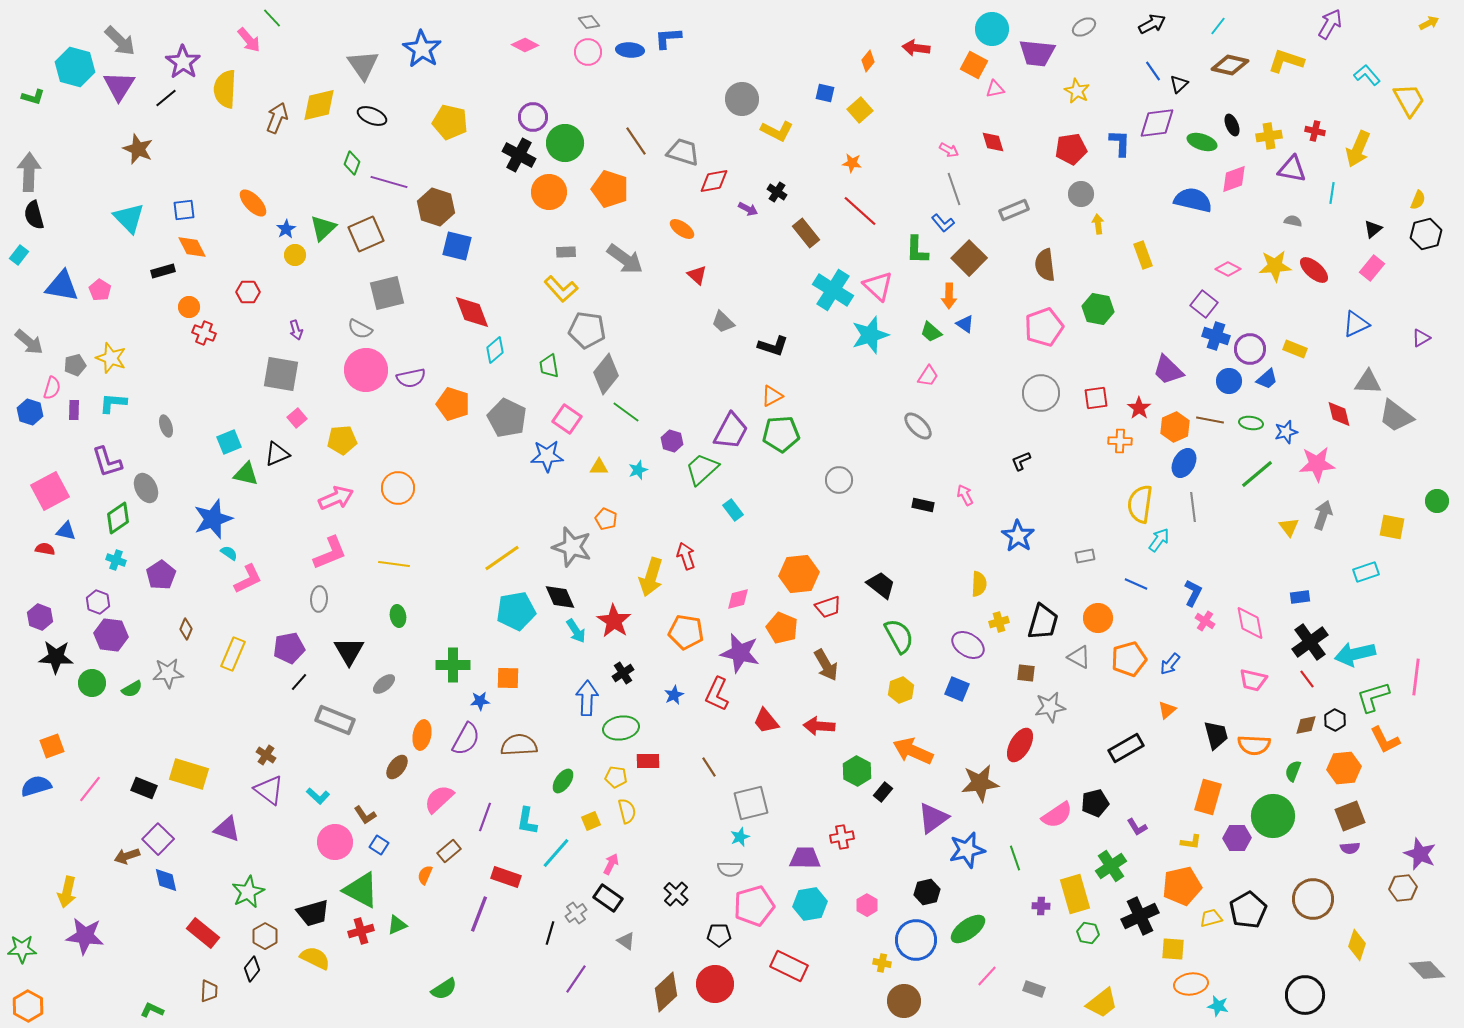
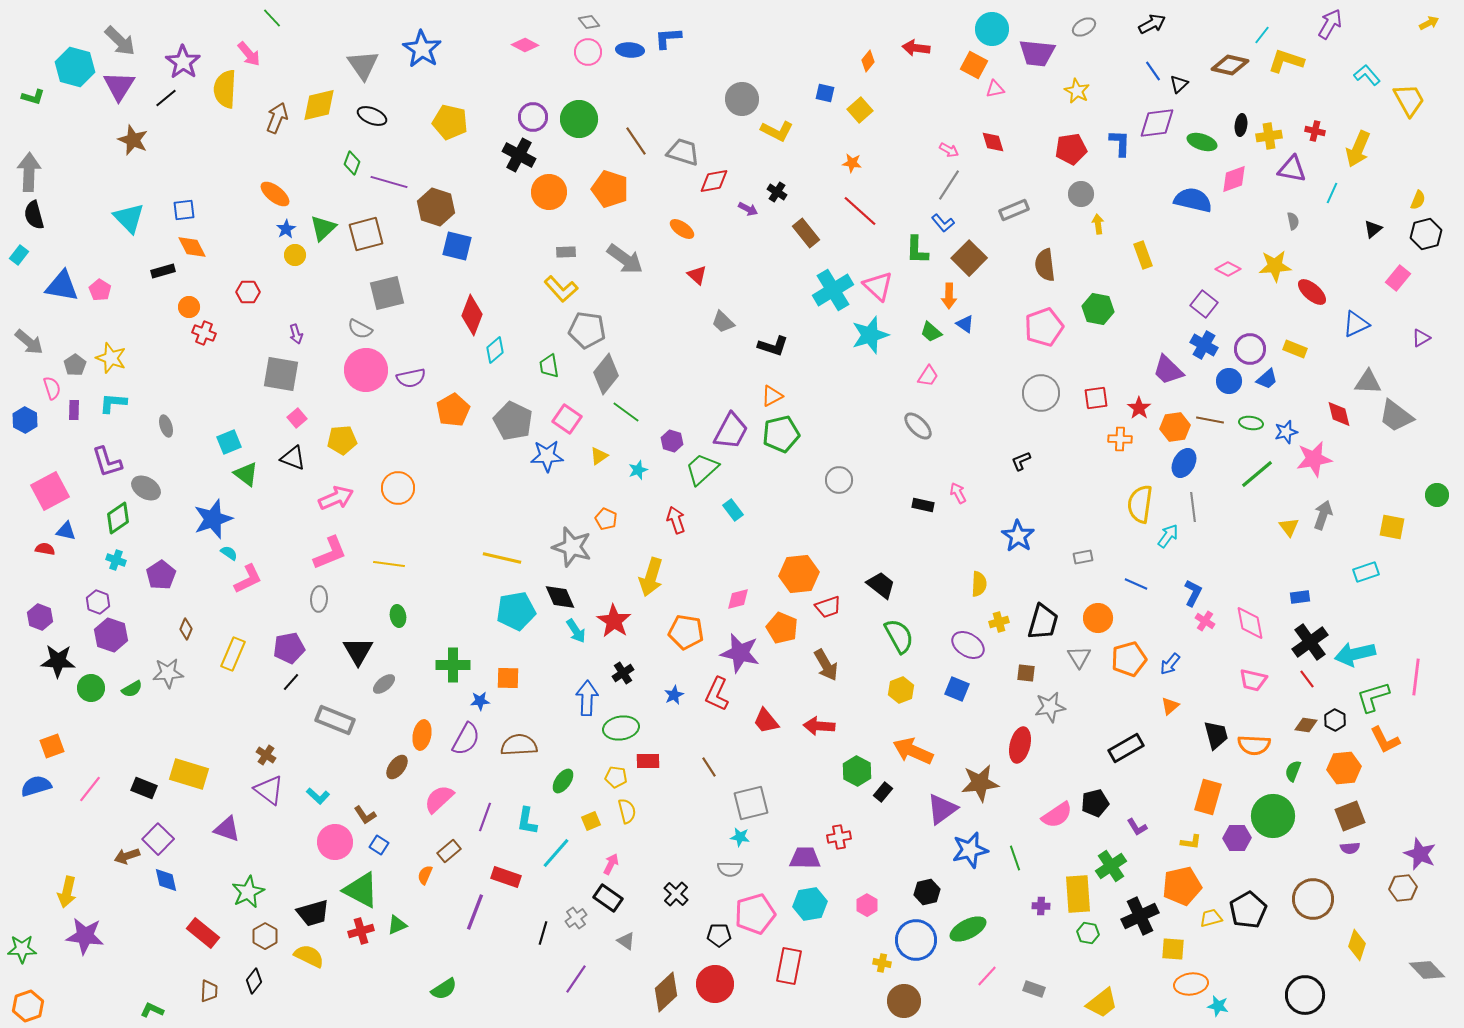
cyan line at (1218, 26): moved 44 px right, 9 px down
pink arrow at (249, 40): moved 14 px down
black ellipse at (1232, 125): moved 9 px right; rotated 30 degrees clockwise
green circle at (565, 143): moved 14 px right, 24 px up
brown star at (138, 149): moved 5 px left, 9 px up
gray line at (954, 189): moved 5 px left, 4 px up; rotated 52 degrees clockwise
cyan line at (1332, 193): rotated 15 degrees clockwise
orange ellipse at (253, 203): moved 22 px right, 9 px up; rotated 8 degrees counterclockwise
gray semicircle at (1293, 221): rotated 66 degrees clockwise
brown square at (366, 234): rotated 9 degrees clockwise
pink rectangle at (1372, 268): moved 26 px right, 10 px down
red ellipse at (1314, 270): moved 2 px left, 22 px down
cyan cross at (833, 290): rotated 27 degrees clockwise
red diamond at (472, 312): moved 3 px down; rotated 42 degrees clockwise
purple arrow at (296, 330): moved 4 px down
blue cross at (1216, 336): moved 12 px left, 9 px down; rotated 12 degrees clockwise
gray pentagon at (75, 365): rotated 20 degrees counterclockwise
pink semicircle at (52, 388): rotated 35 degrees counterclockwise
orange pentagon at (453, 404): moved 6 px down; rotated 24 degrees clockwise
blue hexagon at (30, 412): moved 5 px left, 8 px down; rotated 10 degrees clockwise
gray pentagon at (507, 418): moved 6 px right, 3 px down
orange hexagon at (1175, 427): rotated 16 degrees clockwise
green pentagon at (781, 434): rotated 9 degrees counterclockwise
orange cross at (1120, 441): moved 2 px up
black triangle at (277, 454): moved 16 px right, 4 px down; rotated 44 degrees clockwise
pink star at (1317, 464): moved 3 px left, 5 px up; rotated 6 degrees counterclockwise
yellow triangle at (599, 467): moved 11 px up; rotated 36 degrees counterclockwise
green triangle at (246, 474): rotated 24 degrees clockwise
gray ellipse at (146, 488): rotated 32 degrees counterclockwise
pink arrow at (965, 495): moved 7 px left, 2 px up
green circle at (1437, 501): moved 6 px up
cyan arrow at (1159, 540): moved 9 px right, 4 px up
red arrow at (686, 556): moved 10 px left, 36 px up
gray rectangle at (1085, 556): moved 2 px left, 1 px down
yellow line at (502, 558): rotated 48 degrees clockwise
yellow line at (394, 564): moved 5 px left
purple hexagon at (111, 635): rotated 12 degrees clockwise
black triangle at (349, 651): moved 9 px right
black star at (56, 657): moved 2 px right, 4 px down
gray triangle at (1079, 657): rotated 30 degrees clockwise
black line at (299, 682): moved 8 px left
green circle at (92, 683): moved 1 px left, 5 px down
orange triangle at (1167, 710): moved 3 px right, 4 px up
brown diamond at (1306, 725): rotated 20 degrees clockwise
red ellipse at (1020, 745): rotated 16 degrees counterclockwise
purple triangle at (933, 818): moved 9 px right, 9 px up
cyan star at (740, 837): rotated 30 degrees clockwise
red cross at (842, 837): moved 3 px left
blue star at (967, 850): moved 3 px right
yellow rectangle at (1075, 894): moved 3 px right; rotated 12 degrees clockwise
pink pentagon at (754, 906): moved 1 px right, 8 px down
gray cross at (576, 913): moved 5 px down
purple line at (479, 914): moved 4 px left, 2 px up
green ellipse at (968, 929): rotated 9 degrees clockwise
black line at (550, 933): moved 7 px left
yellow semicircle at (315, 958): moved 6 px left, 2 px up
red rectangle at (789, 966): rotated 75 degrees clockwise
black diamond at (252, 969): moved 2 px right, 12 px down
orange hexagon at (28, 1006): rotated 12 degrees clockwise
